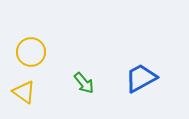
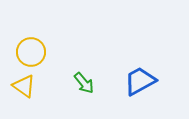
blue trapezoid: moved 1 px left, 3 px down
yellow triangle: moved 6 px up
